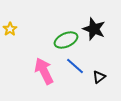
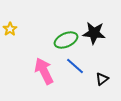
black star: moved 4 px down; rotated 15 degrees counterclockwise
black triangle: moved 3 px right, 2 px down
